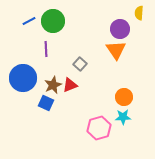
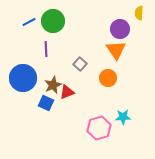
blue line: moved 1 px down
red triangle: moved 3 px left, 7 px down
orange circle: moved 16 px left, 19 px up
